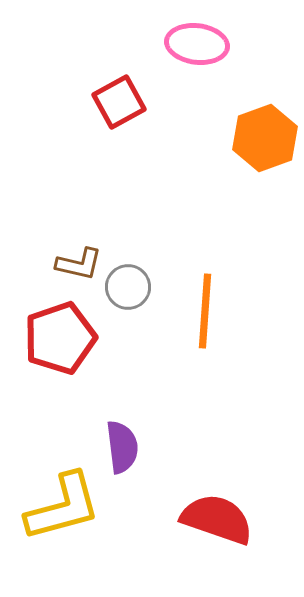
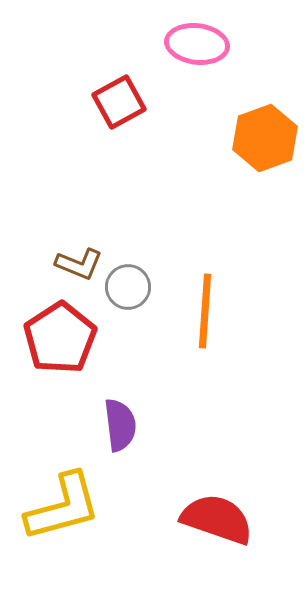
brown L-shape: rotated 9 degrees clockwise
red pentagon: rotated 14 degrees counterclockwise
purple semicircle: moved 2 px left, 22 px up
